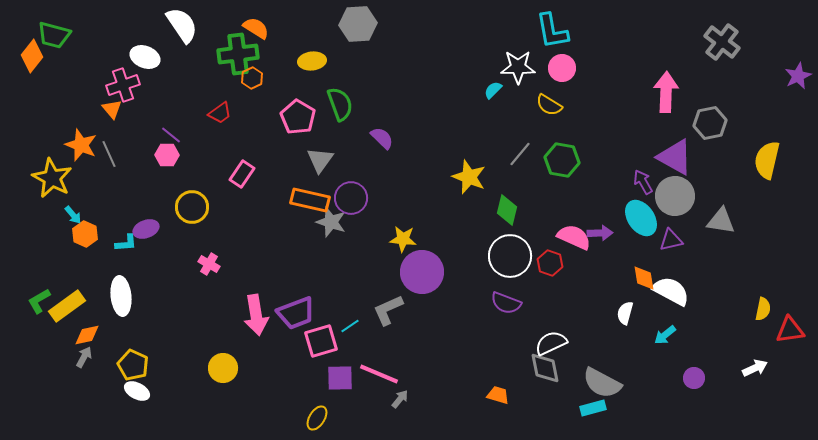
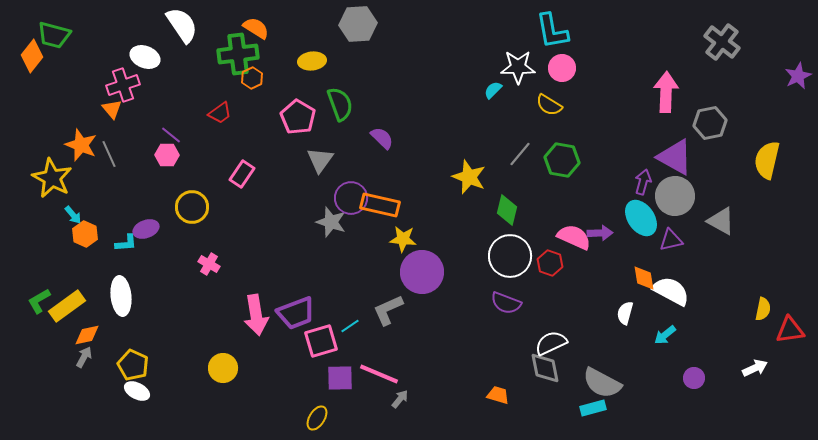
purple arrow at (643, 182): rotated 45 degrees clockwise
orange rectangle at (310, 200): moved 70 px right, 5 px down
gray triangle at (721, 221): rotated 20 degrees clockwise
